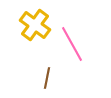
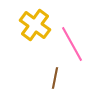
brown line: moved 8 px right
